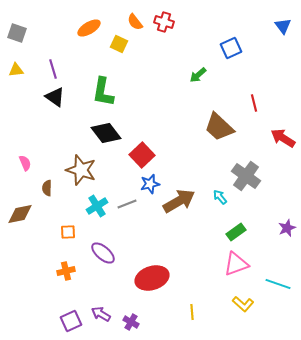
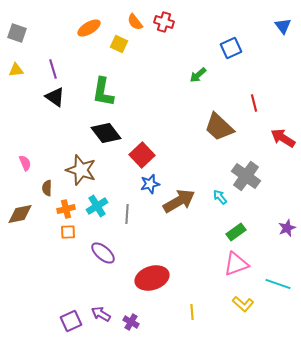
gray line: moved 10 px down; rotated 66 degrees counterclockwise
orange cross: moved 62 px up
